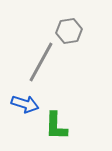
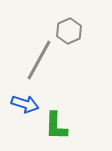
gray hexagon: rotated 15 degrees counterclockwise
gray line: moved 2 px left, 2 px up
